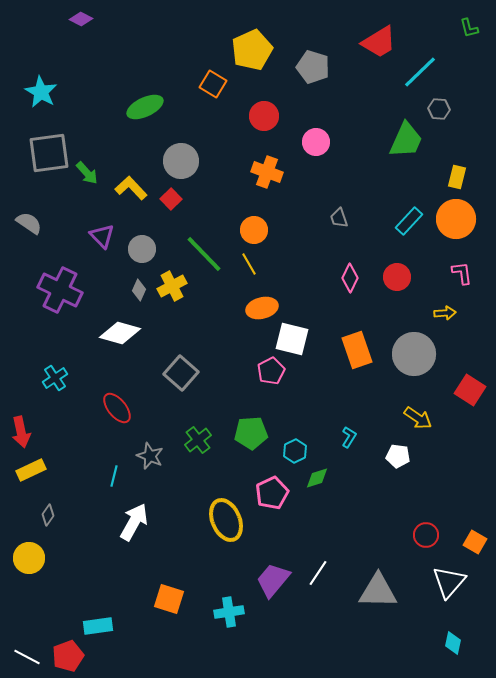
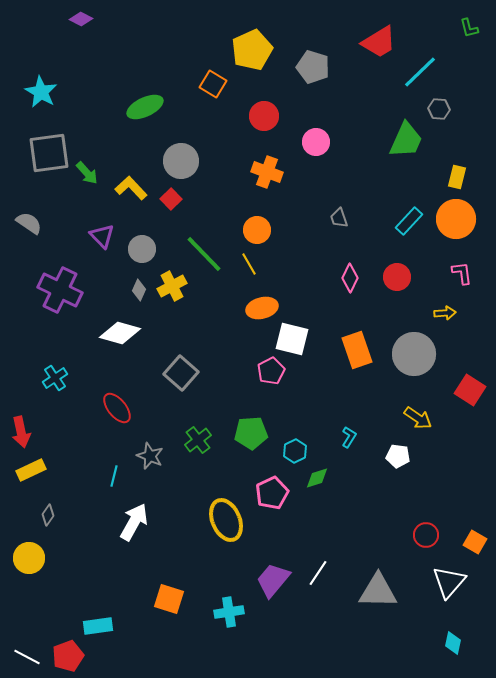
orange circle at (254, 230): moved 3 px right
